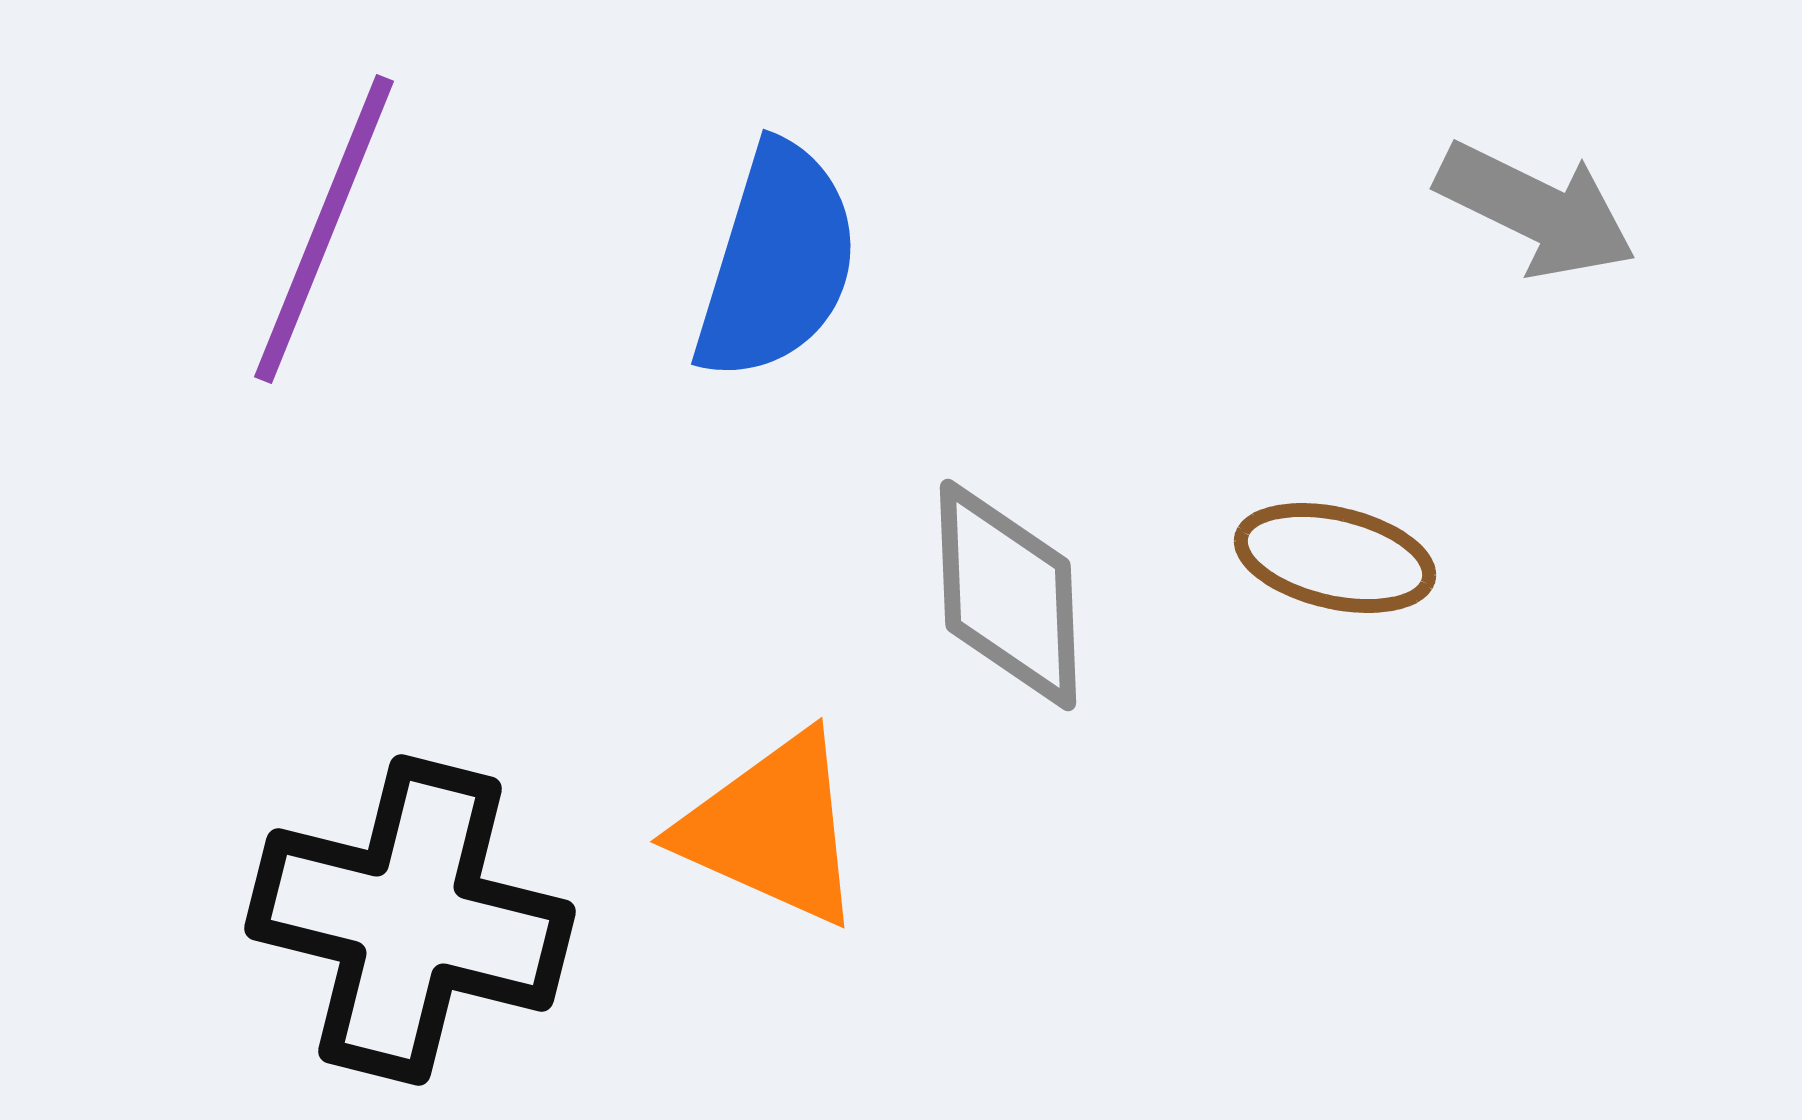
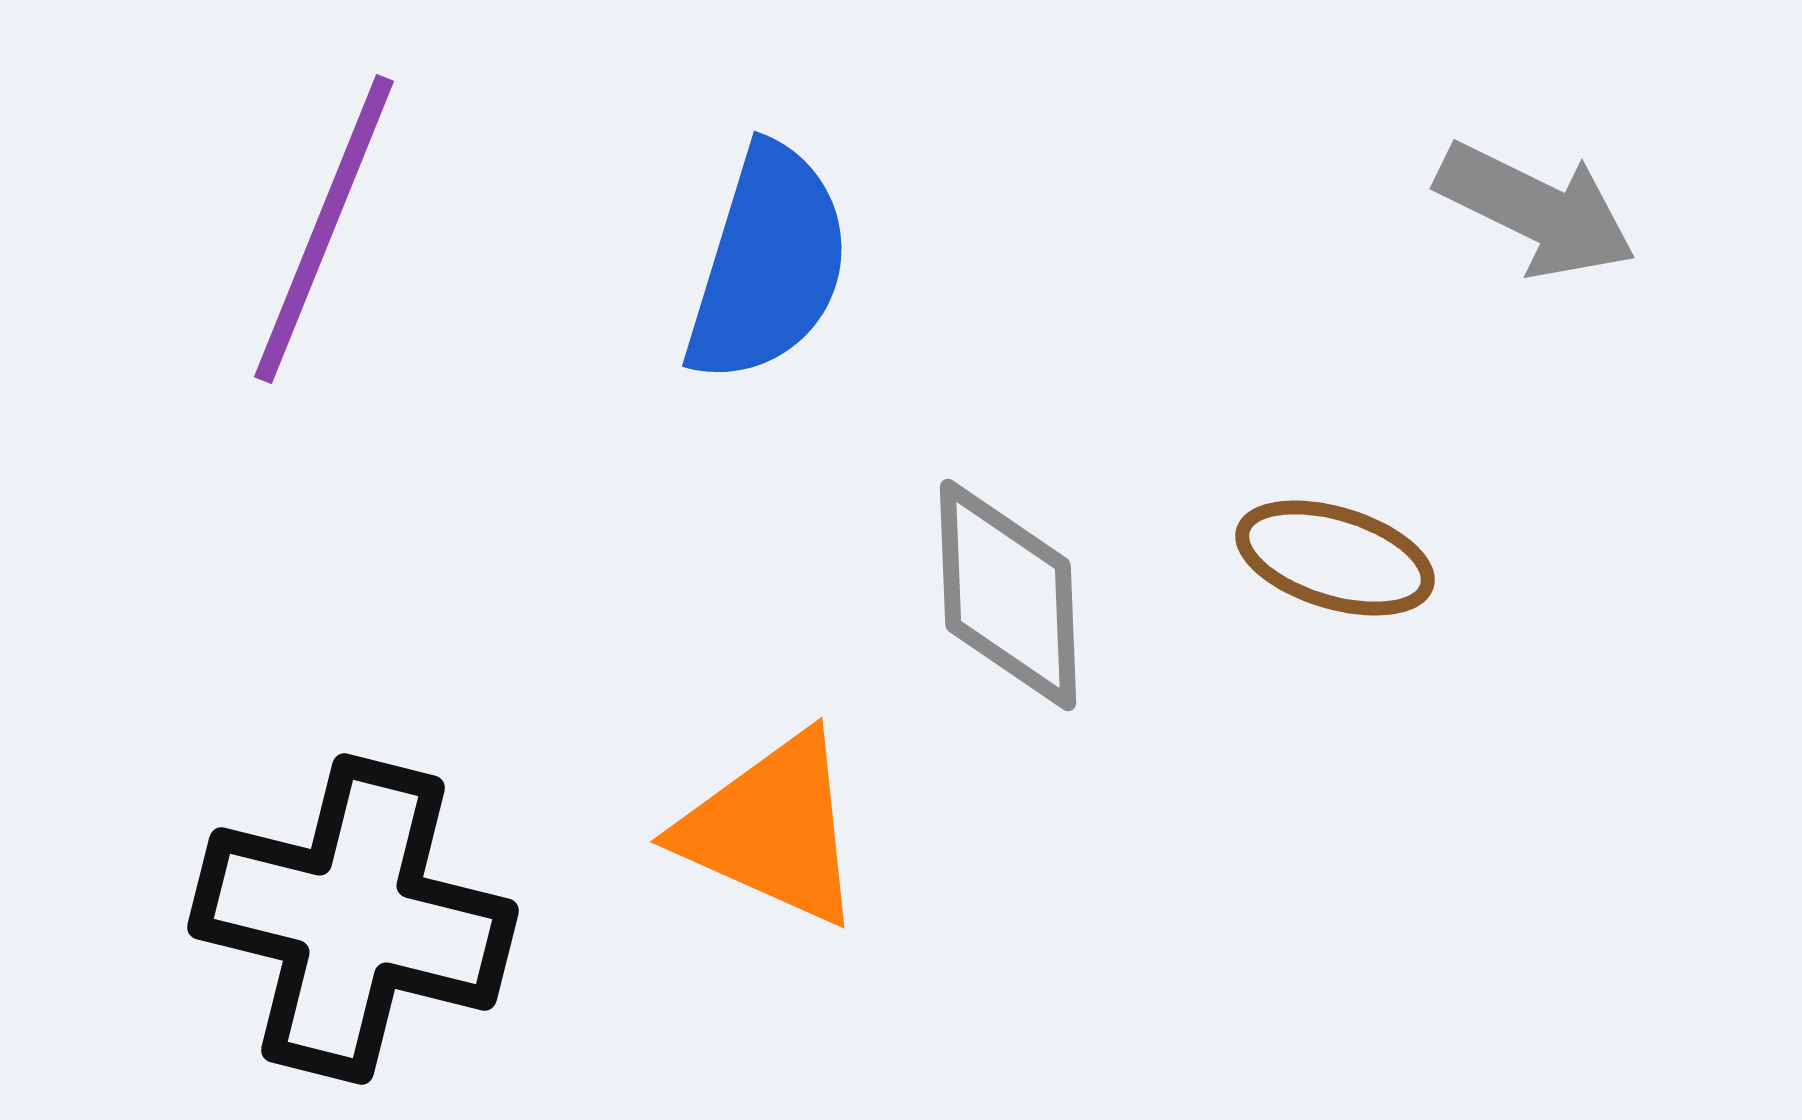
blue semicircle: moved 9 px left, 2 px down
brown ellipse: rotated 4 degrees clockwise
black cross: moved 57 px left, 1 px up
